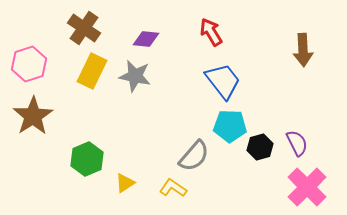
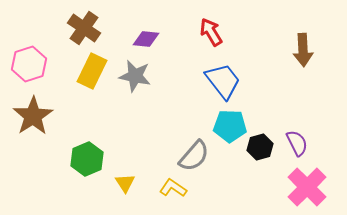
yellow triangle: rotated 30 degrees counterclockwise
